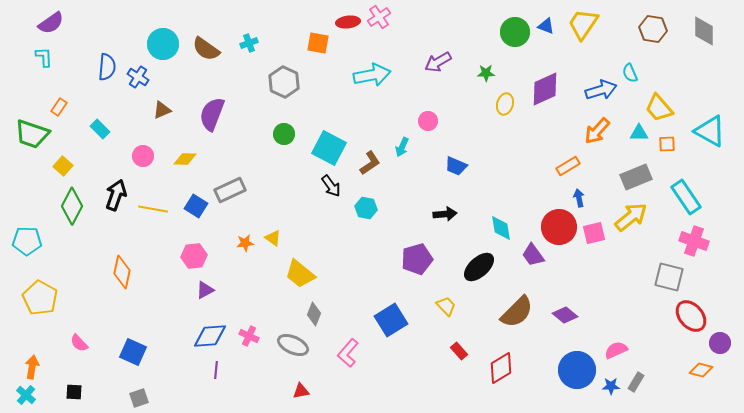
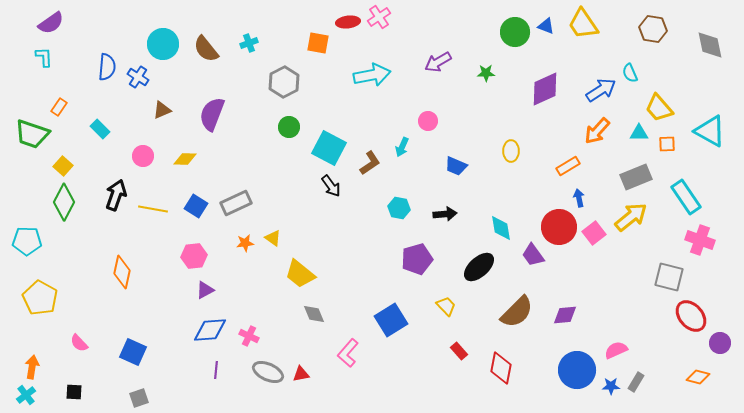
yellow trapezoid at (583, 24): rotated 68 degrees counterclockwise
gray diamond at (704, 31): moved 6 px right, 14 px down; rotated 12 degrees counterclockwise
brown semicircle at (206, 49): rotated 16 degrees clockwise
gray hexagon at (284, 82): rotated 8 degrees clockwise
blue arrow at (601, 90): rotated 16 degrees counterclockwise
yellow ellipse at (505, 104): moved 6 px right, 47 px down; rotated 15 degrees counterclockwise
green circle at (284, 134): moved 5 px right, 7 px up
gray rectangle at (230, 190): moved 6 px right, 13 px down
green diamond at (72, 206): moved 8 px left, 4 px up
cyan hexagon at (366, 208): moved 33 px right
pink square at (594, 233): rotated 25 degrees counterclockwise
pink cross at (694, 241): moved 6 px right, 1 px up
gray diamond at (314, 314): rotated 45 degrees counterclockwise
purple diamond at (565, 315): rotated 45 degrees counterclockwise
blue diamond at (210, 336): moved 6 px up
gray ellipse at (293, 345): moved 25 px left, 27 px down
red diamond at (501, 368): rotated 48 degrees counterclockwise
orange diamond at (701, 370): moved 3 px left, 7 px down
red triangle at (301, 391): moved 17 px up
cyan cross at (26, 395): rotated 12 degrees clockwise
